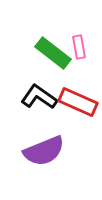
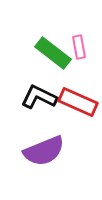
black L-shape: rotated 9 degrees counterclockwise
